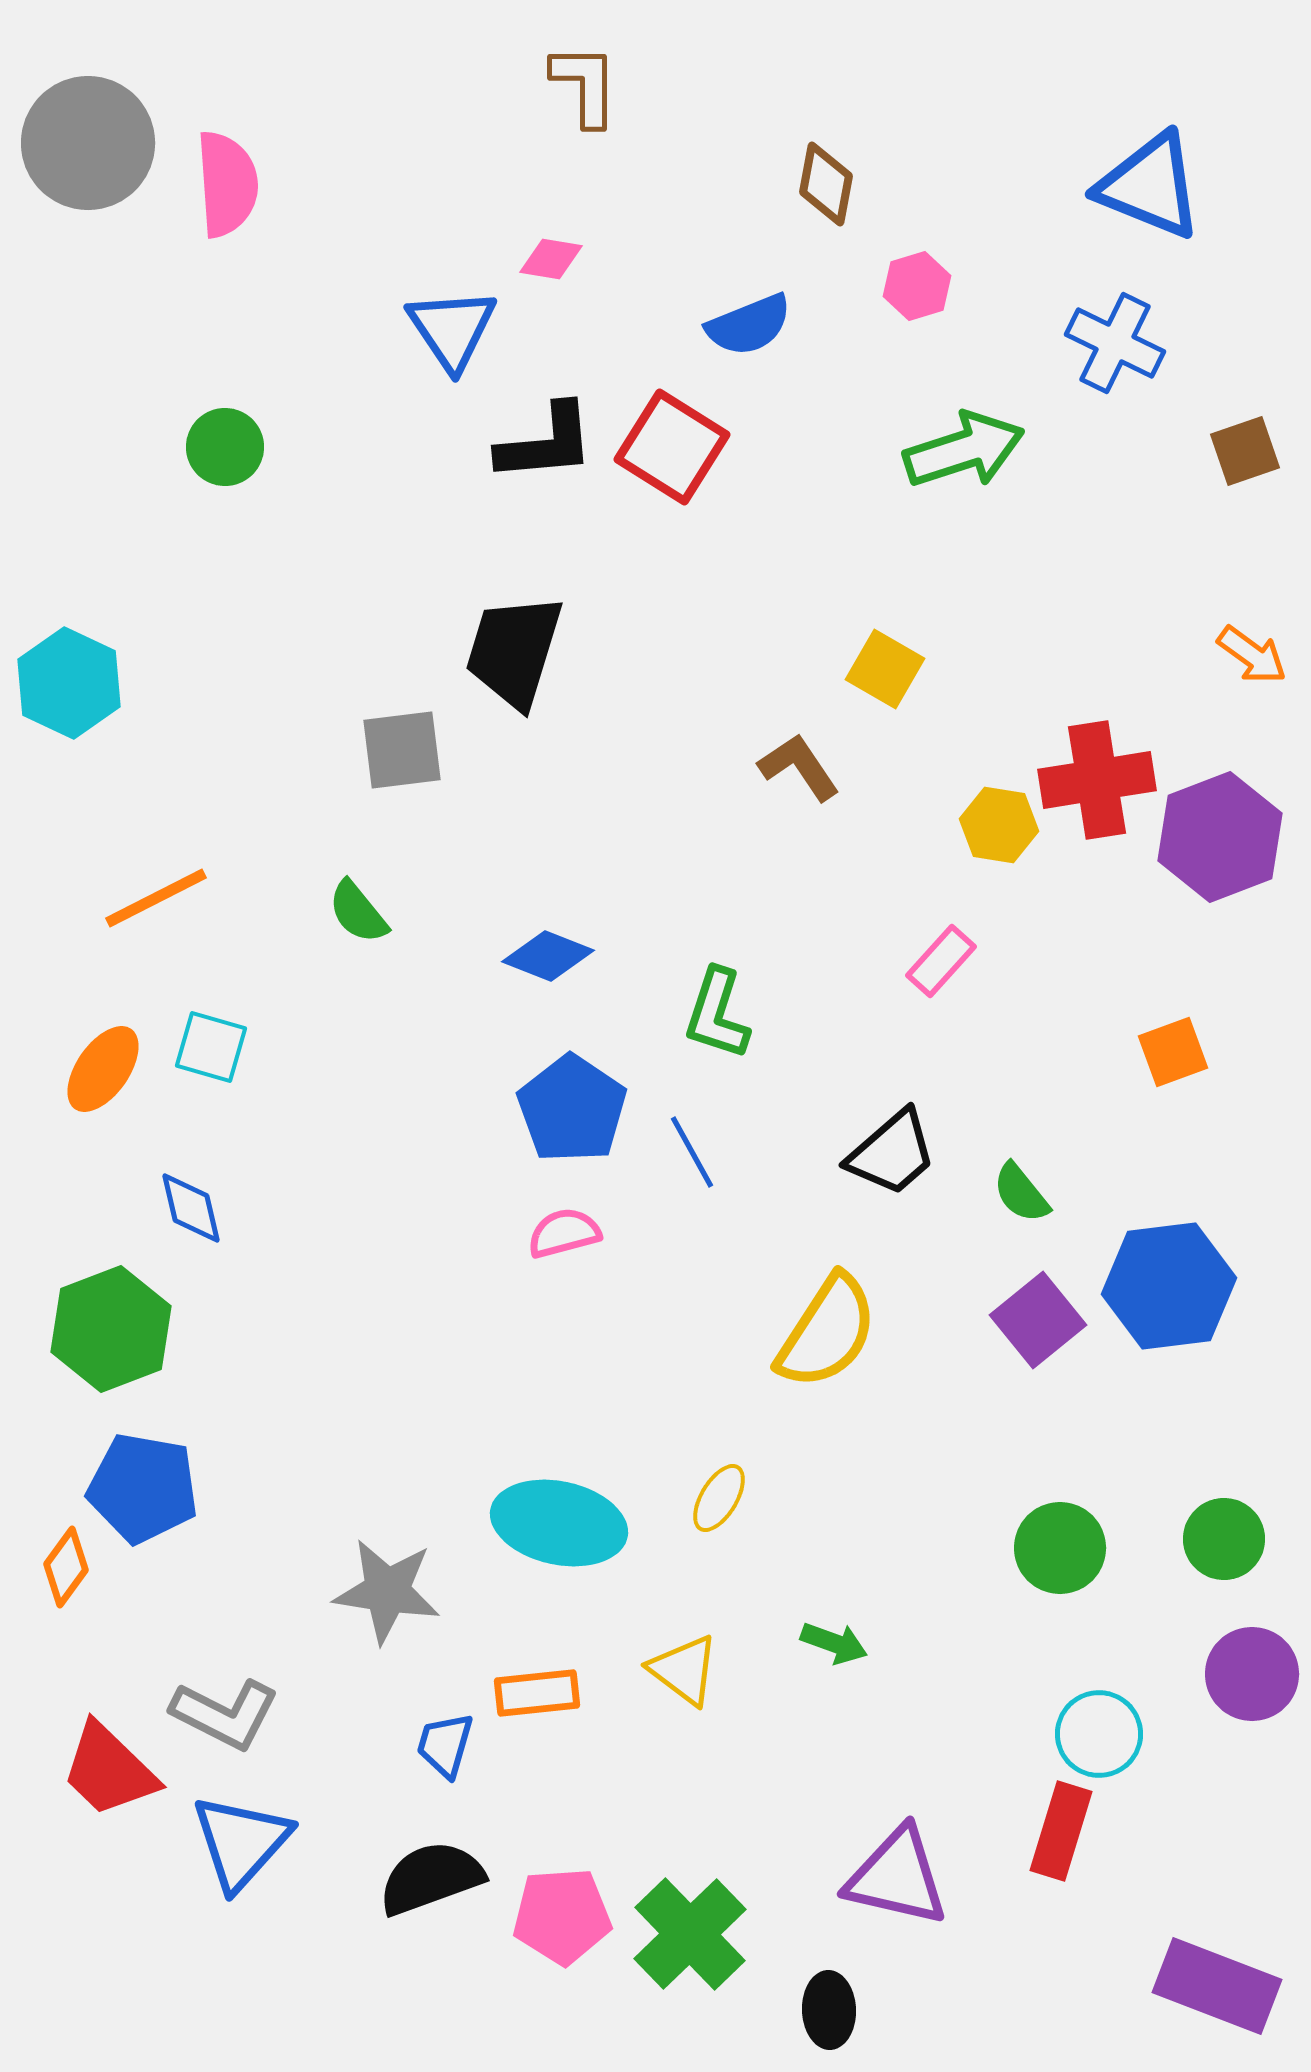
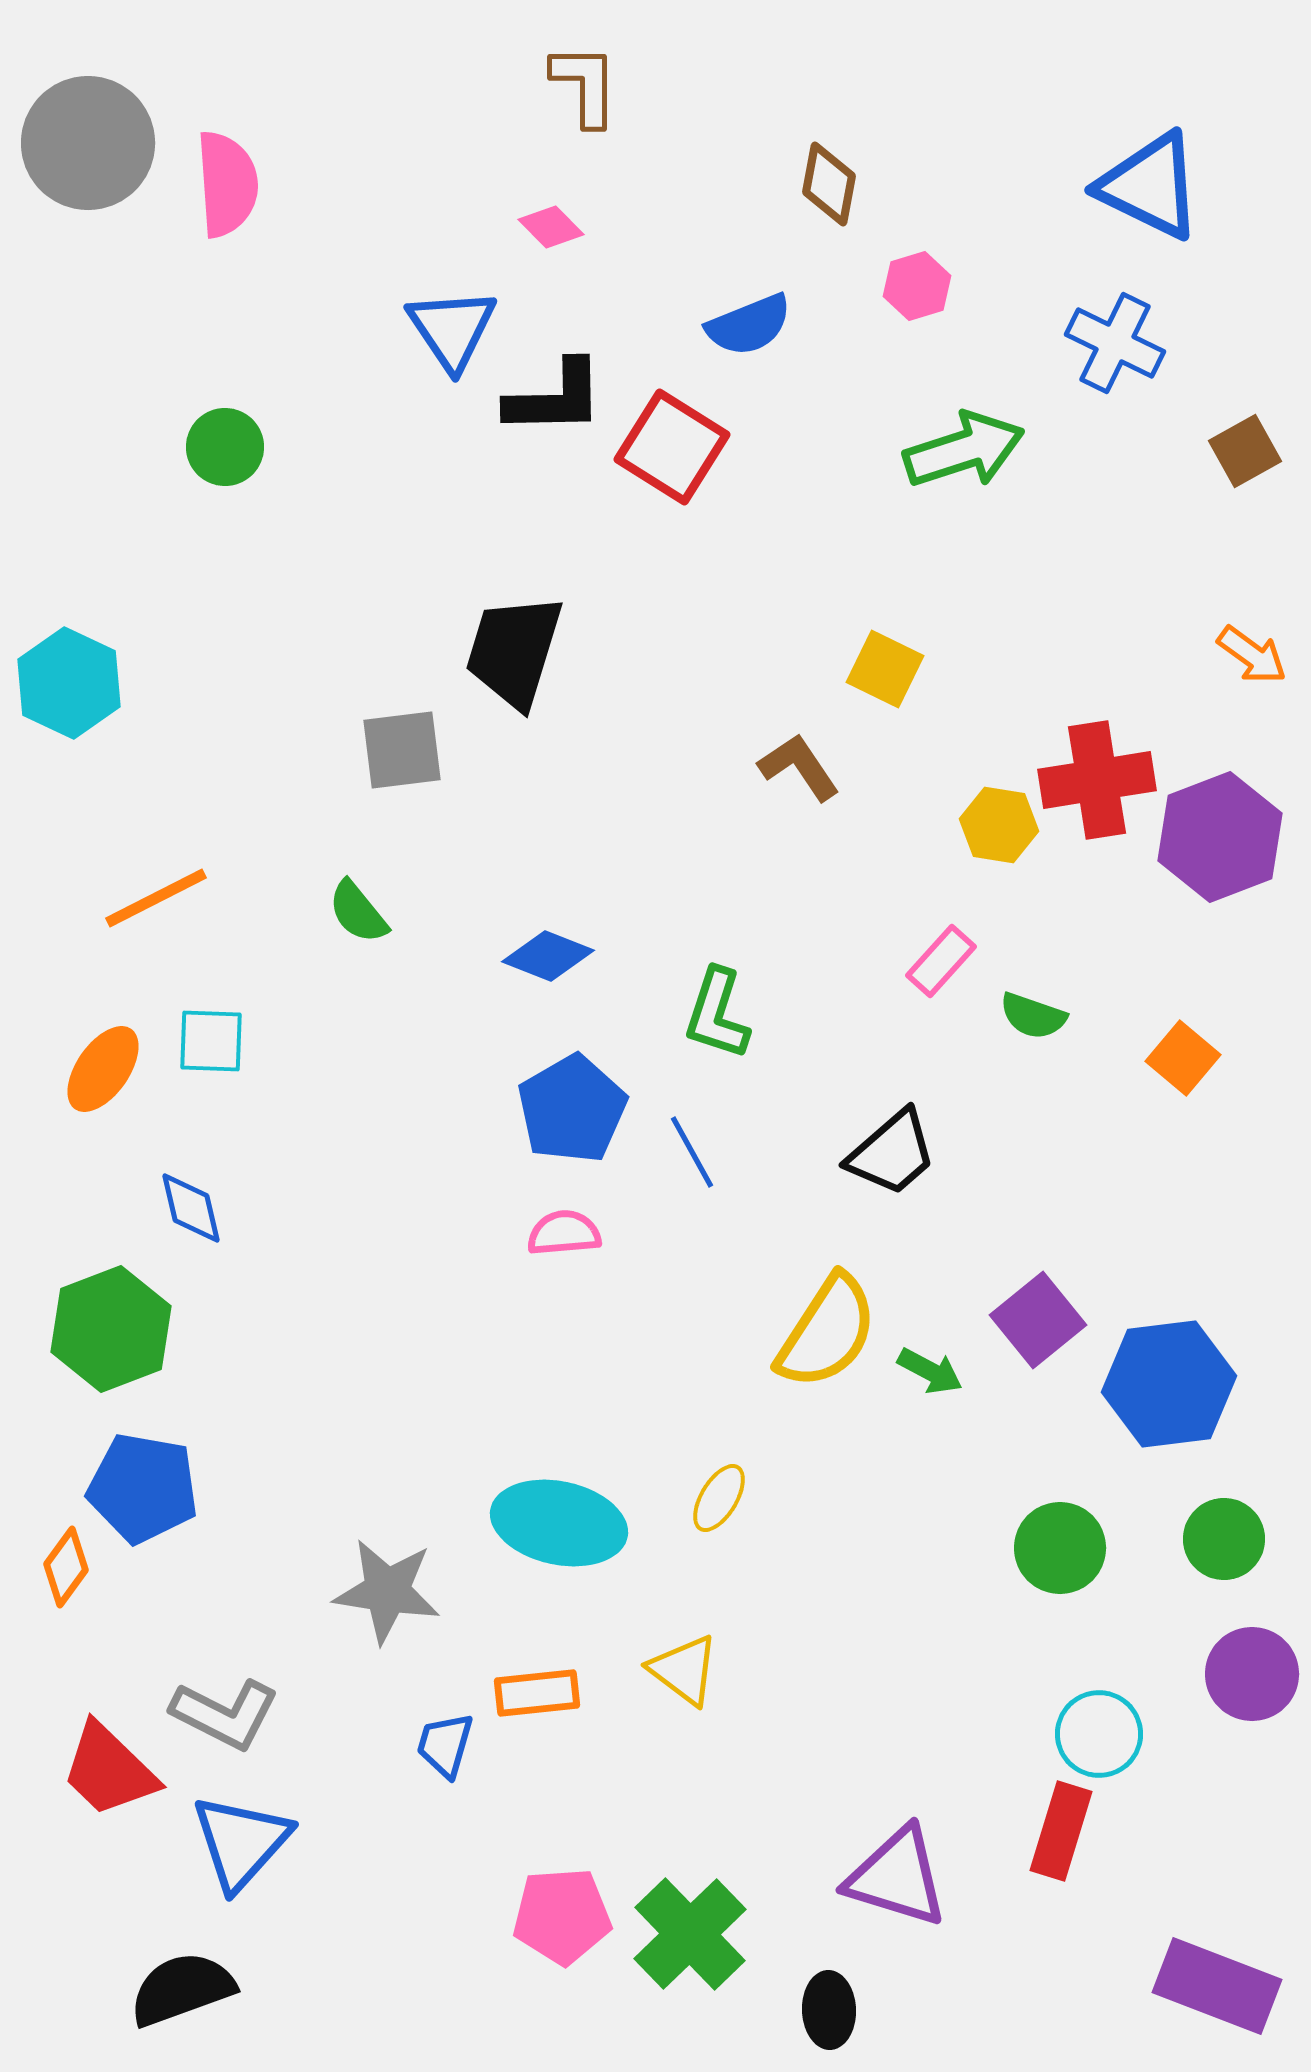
brown diamond at (826, 184): moved 3 px right
blue triangle at (1150, 186): rotated 4 degrees clockwise
pink diamond at (551, 259): moved 32 px up; rotated 36 degrees clockwise
black L-shape at (546, 443): moved 9 px right, 45 px up; rotated 4 degrees clockwise
brown square at (1245, 451): rotated 10 degrees counterclockwise
yellow square at (885, 669): rotated 4 degrees counterclockwise
cyan square at (211, 1047): moved 6 px up; rotated 14 degrees counterclockwise
orange square at (1173, 1052): moved 10 px right, 6 px down; rotated 30 degrees counterclockwise
blue pentagon at (572, 1109): rotated 8 degrees clockwise
green semicircle at (1021, 1193): moved 12 px right, 177 px up; rotated 32 degrees counterclockwise
pink semicircle at (564, 1233): rotated 10 degrees clockwise
blue hexagon at (1169, 1286): moved 98 px down
green arrow at (834, 1643): moved 96 px right, 272 px up; rotated 8 degrees clockwise
purple triangle at (897, 1877): rotated 4 degrees clockwise
black semicircle at (431, 1878): moved 249 px left, 111 px down
